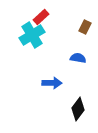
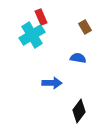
red rectangle: rotated 70 degrees counterclockwise
brown rectangle: rotated 56 degrees counterclockwise
black diamond: moved 1 px right, 2 px down
